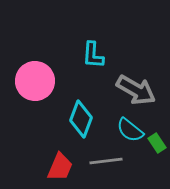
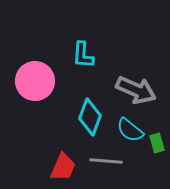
cyan L-shape: moved 10 px left
gray arrow: rotated 6 degrees counterclockwise
cyan diamond: moved 9 px right, 2 px up
green rectangle: rotated 18 degrees clockwise
gray line: rotated 12 degrees clockwise
red trapezoid: moved 3 px right
